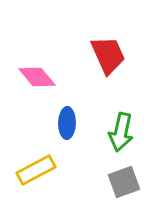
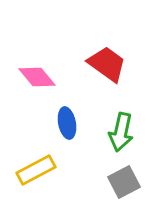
red trapezoid: moved 1 px left, 9 px down; rotated 30 degrees counterclockwise
blue ellipse: rotated 12 degrees counterclockwise
gray square: rotated 8 degrees counterclockwise
